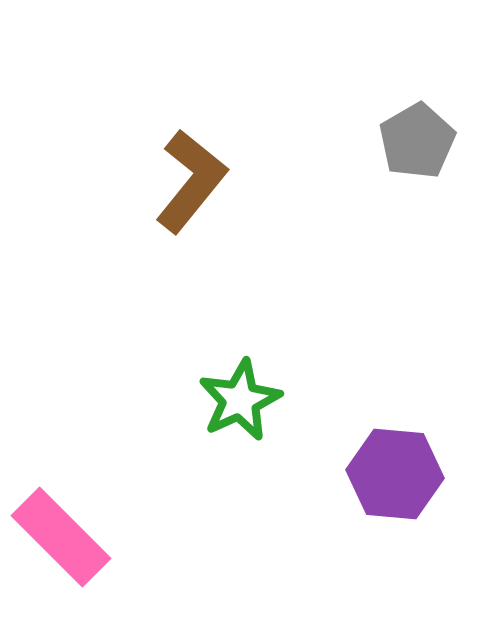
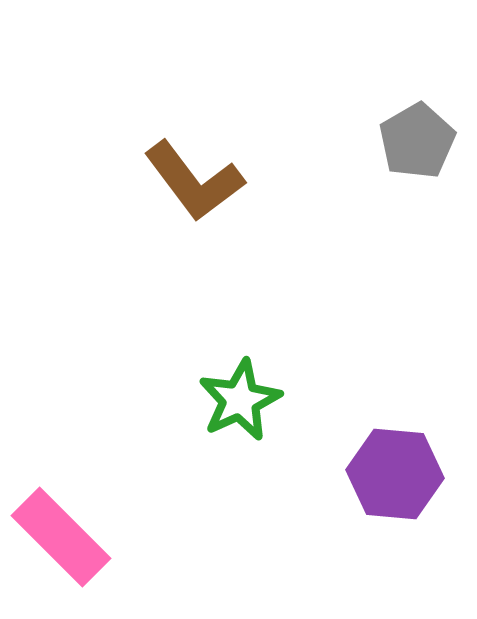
brown L-shape: moved 3 px right; rotated 104 degrees clockwise
